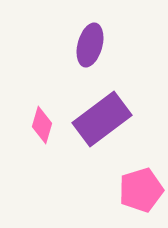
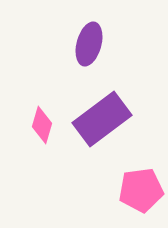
purple ellipse: moved 1 px left, 1 px up
pink pentagon: rotated 9 degrees clockwise
